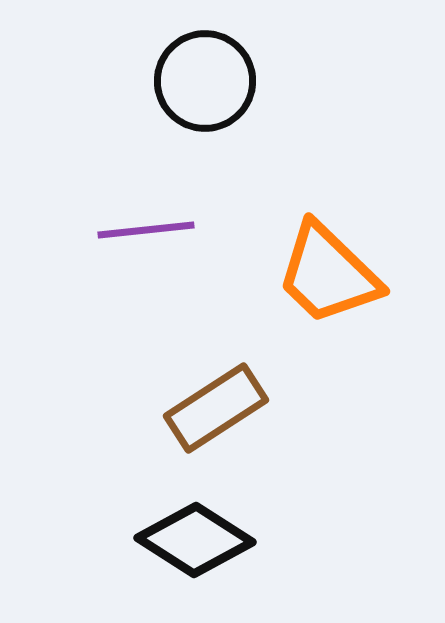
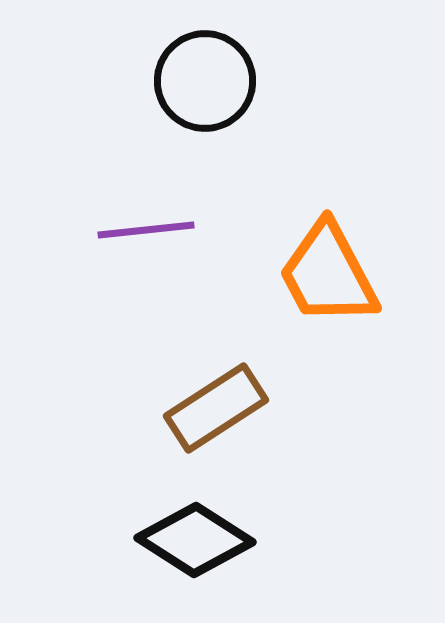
orange trapezoid: rotated 18 degrees clockwise
